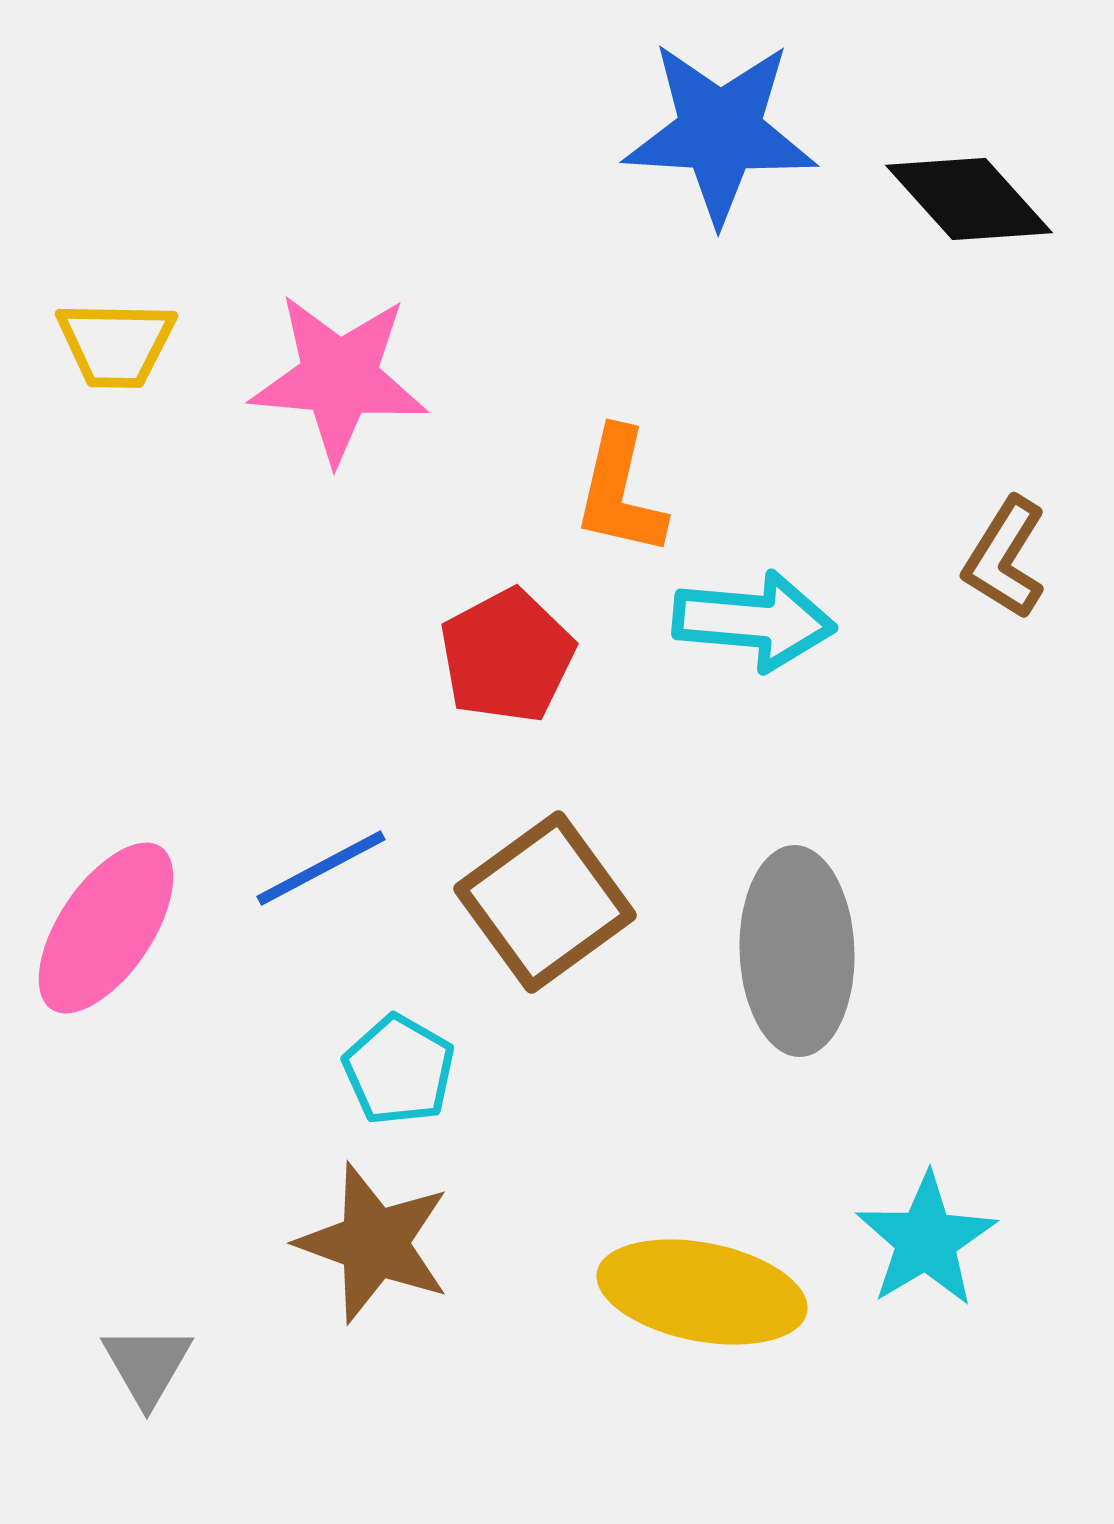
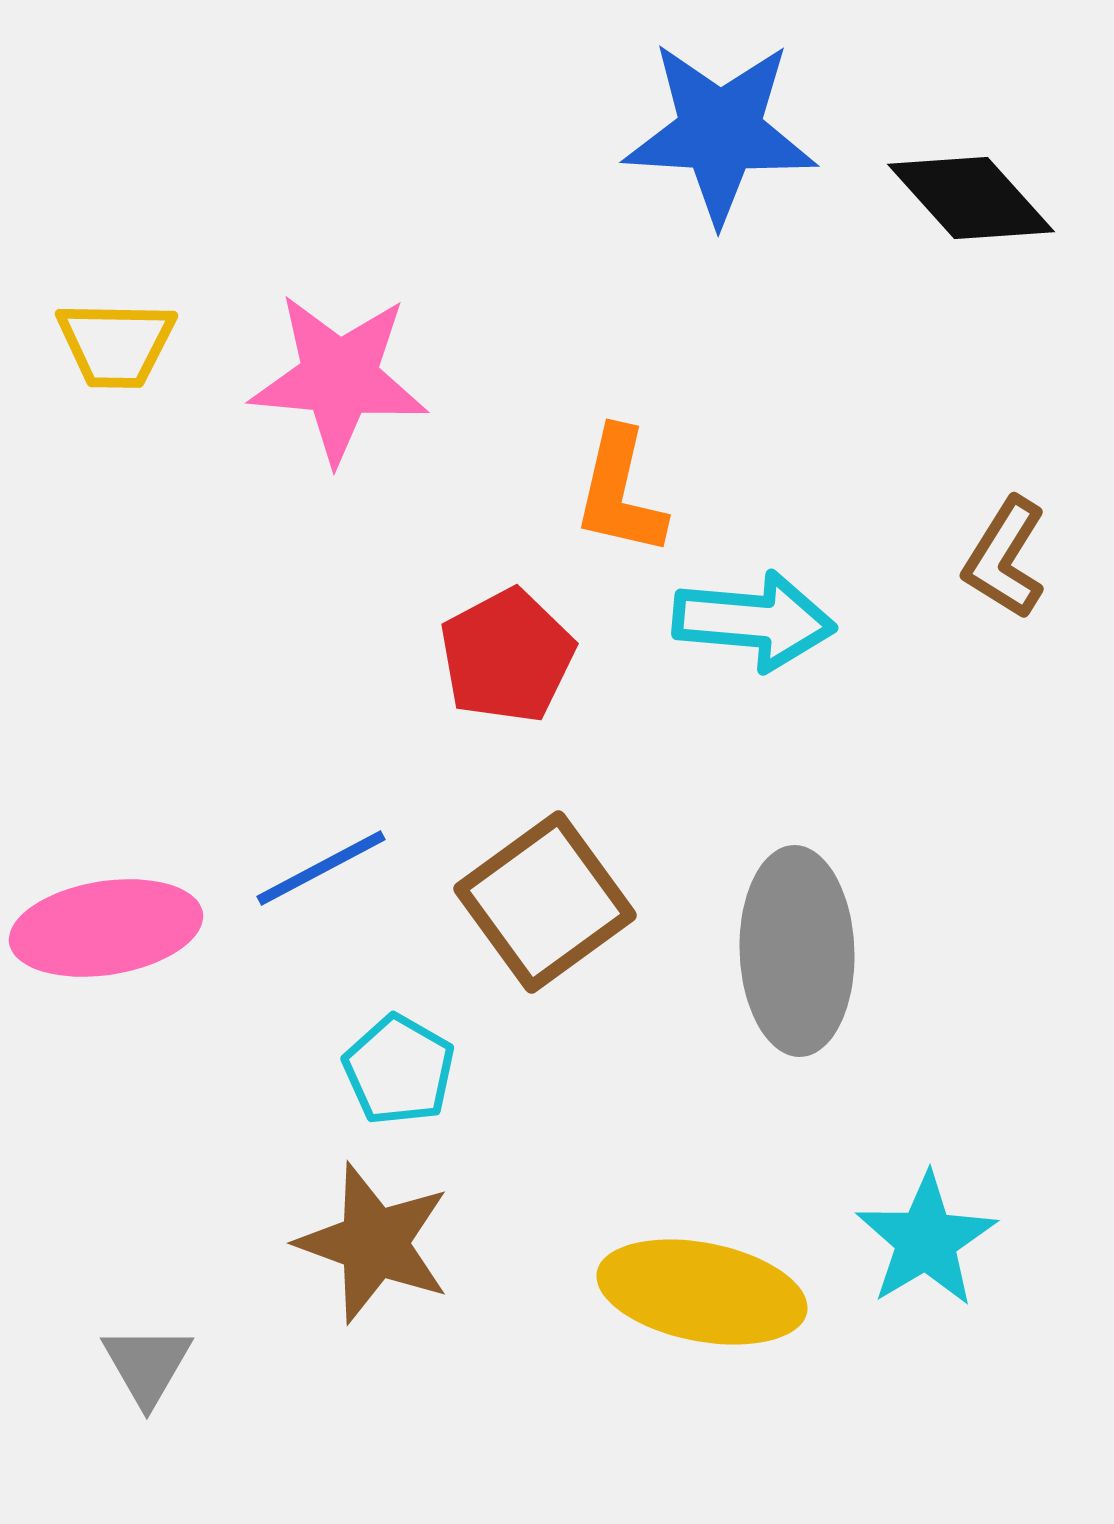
black diamond: moved 2 px right, 1 px up
pink ellipse: rotated 47 degrees clockwise
